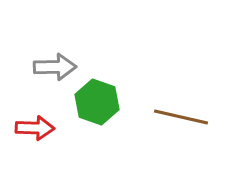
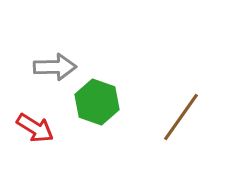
brown line: rotated 68 degrees counterclockwise
red arrow: rotated 30 degrees clockwise
